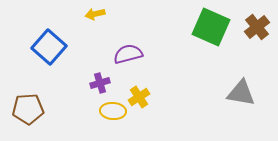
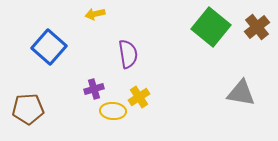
green square: rotated 15 degrees clockwise
purple semicircle: rotated 96 degrees clockwise
purple cross: moved 6 px left, 6 px down
